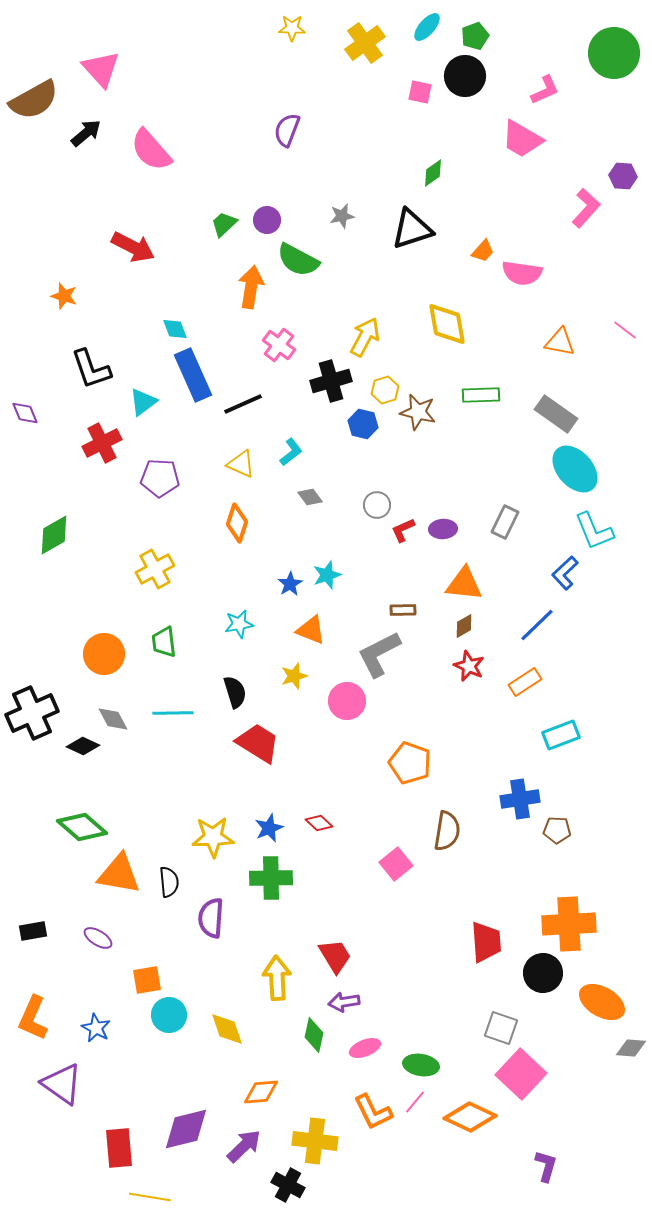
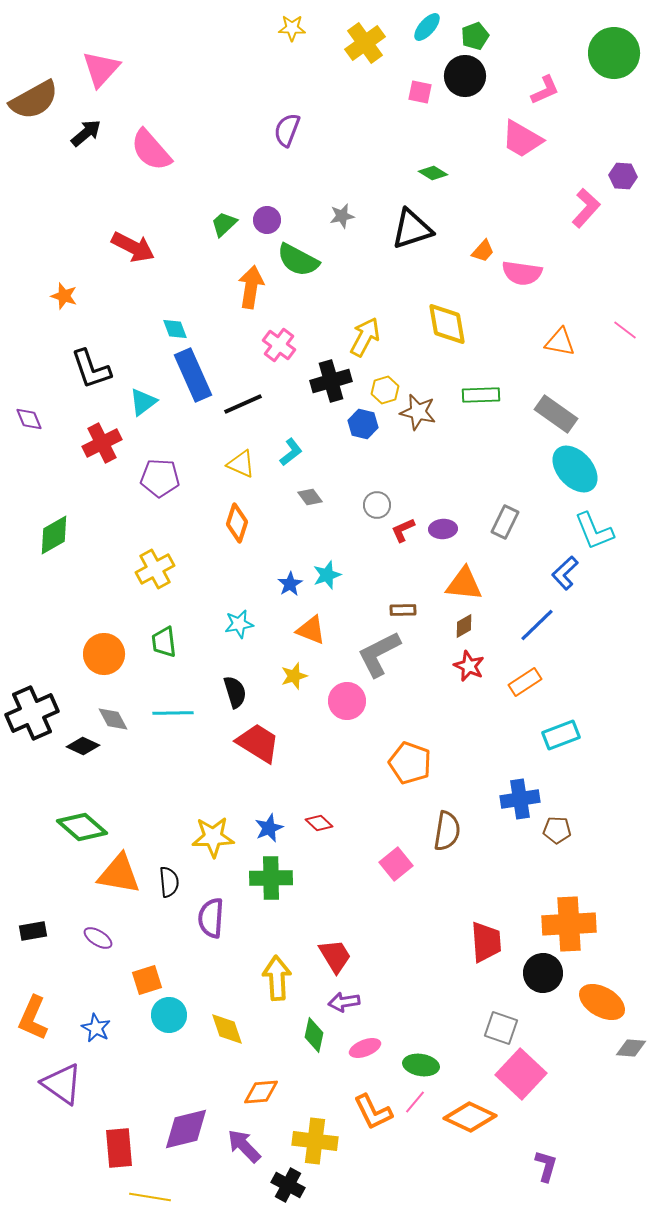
pink triangle at (101, 69): rotated 24 degrees clockwise
green diamond at (433, 173): rotated 68 degrees clockwise
purple diamond at (25, 413): moved 4 px right, 6 px down
orange square at (147, 980): rotated 8 degrees counterclockwise
purple arrow at (244, 1146): rotated 90 degrees counterclockwise
